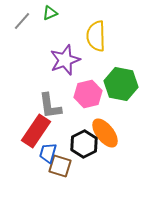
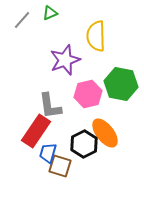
gray line: moved 1 px up
